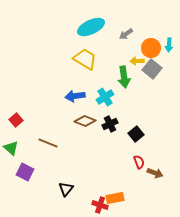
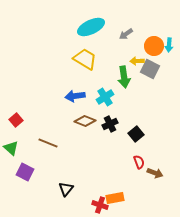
orange circle: moved 3 px right, 2 px up
gray square: moved 2 px left; rotated 12 degrees counterclockwise
